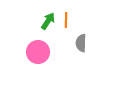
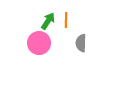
pink circle: moved 1 px right, 9 px up
